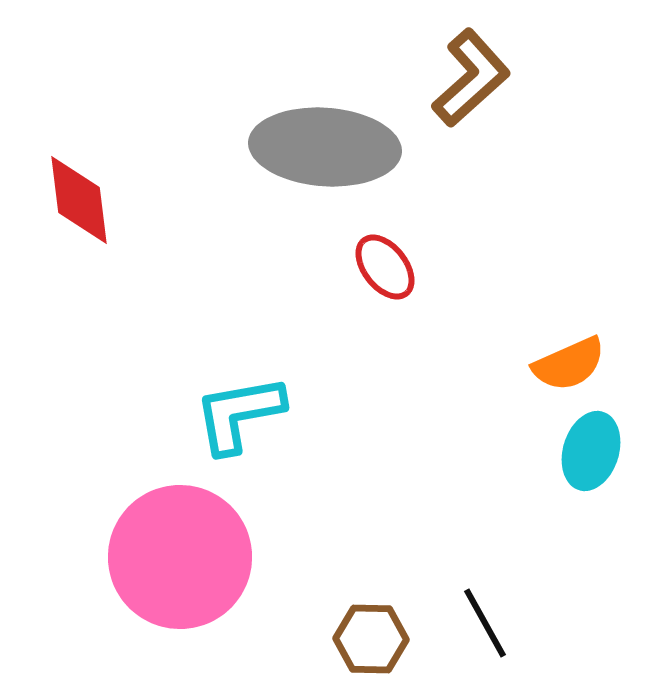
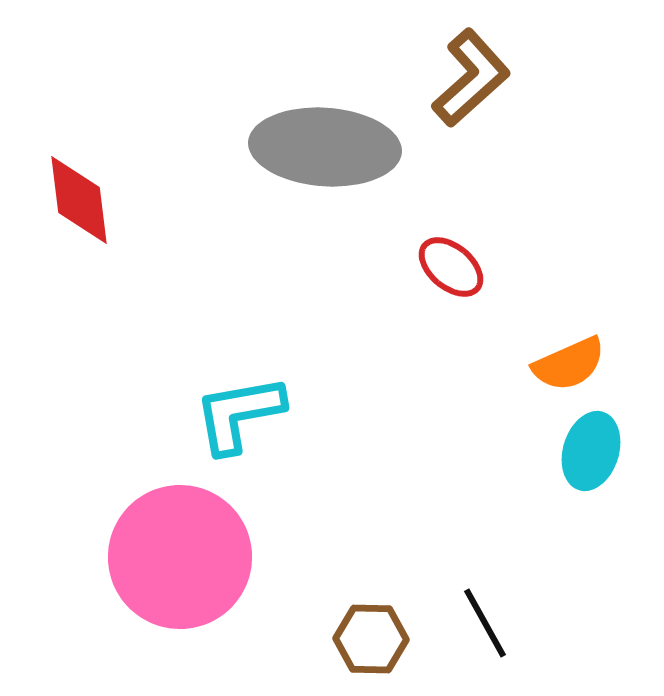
red ellipse: moved 66 px right; rotated 12 degrees counterclockwise
